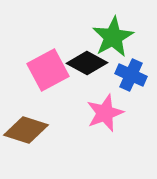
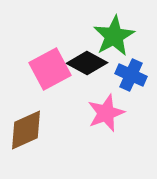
green star: moved 1 px right, 1 px up
pink square: moved 2 px right, 1 px up
pink star: moved 1 px right
brown diamond: rotated 42 degrees counterclockwise
